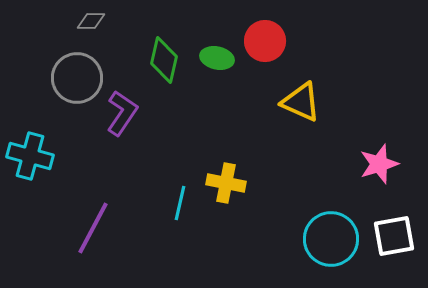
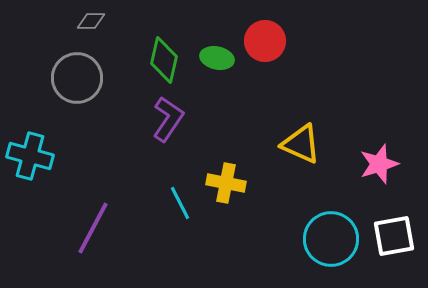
yellow triangle: moved 42 px down
purple L-shape: moved 46 px right, 6 px down
cyan line: rotated 40 degrees counterclockwise
